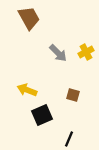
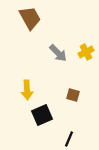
brown trapezoid: moved 1 px right
yellow arrow: rotated 114 degrees counterclockwise
